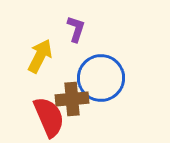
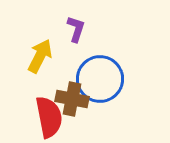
blue circle: moved 1 px left, 1 px down
brown cross: rotated 16 degrees clockwise
red semicircle: rotated 12 degrees clockwise
